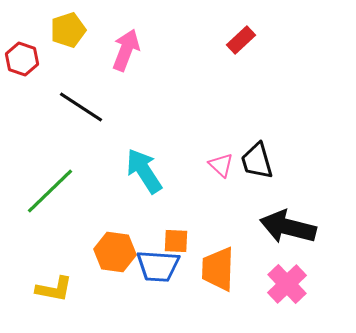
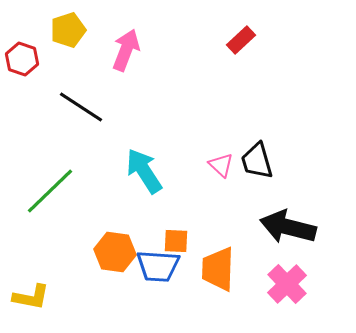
yellow L-shape: moved 23 px left, 8 px down
